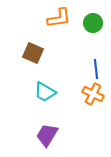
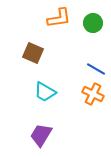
blue line: rotated 54 degrees counterclockwise
purple trapezoid: moved 6 px left
